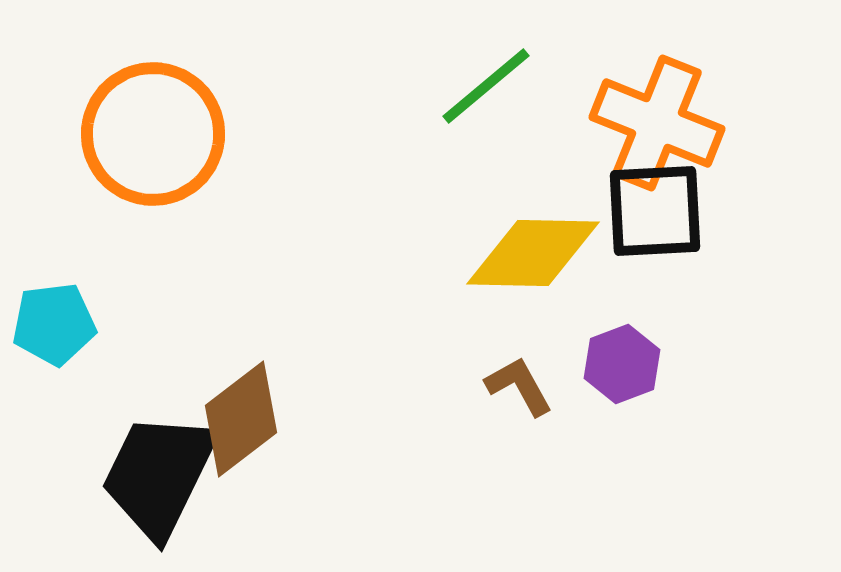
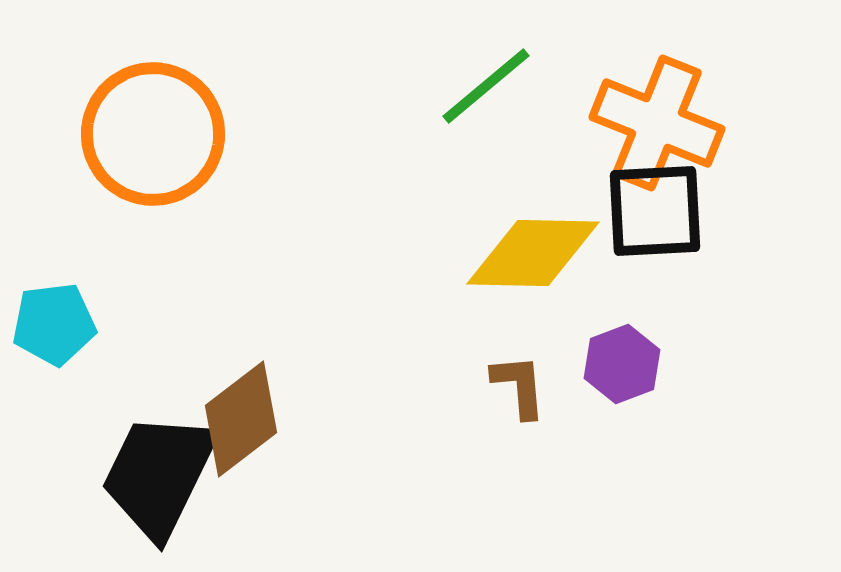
brown L-shape: rotated 24 degrees clockwise
